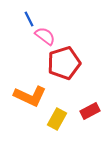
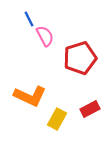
pink semicircle: rotated 25 degrees clockwise
red pentagon: moved 16 px right, 5 px up
red rectangle: moved 2 px up
